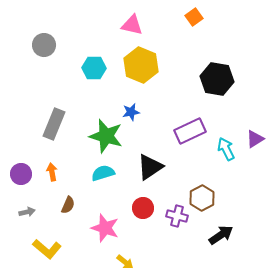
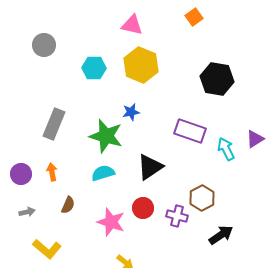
purple rectangle: rotated 44 degrees clockwise
pink star: moved 6 px right, 6 px up
